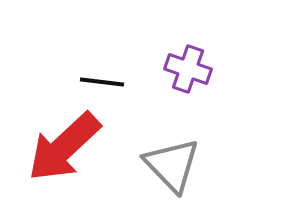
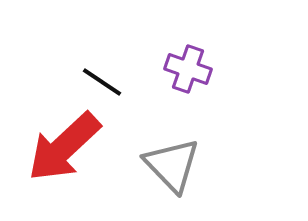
black line: rotated 27 degrees clockwise
